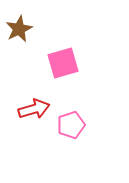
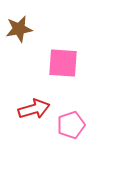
brown star: rotated 16 degrees clockwise
pink square: rotated 20 degrees clockwise
